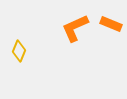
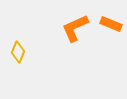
yellow diamond: moved 1 px left, 1 px down
